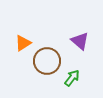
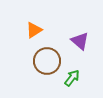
orange triangle: moved 11 px right, 13 px up
